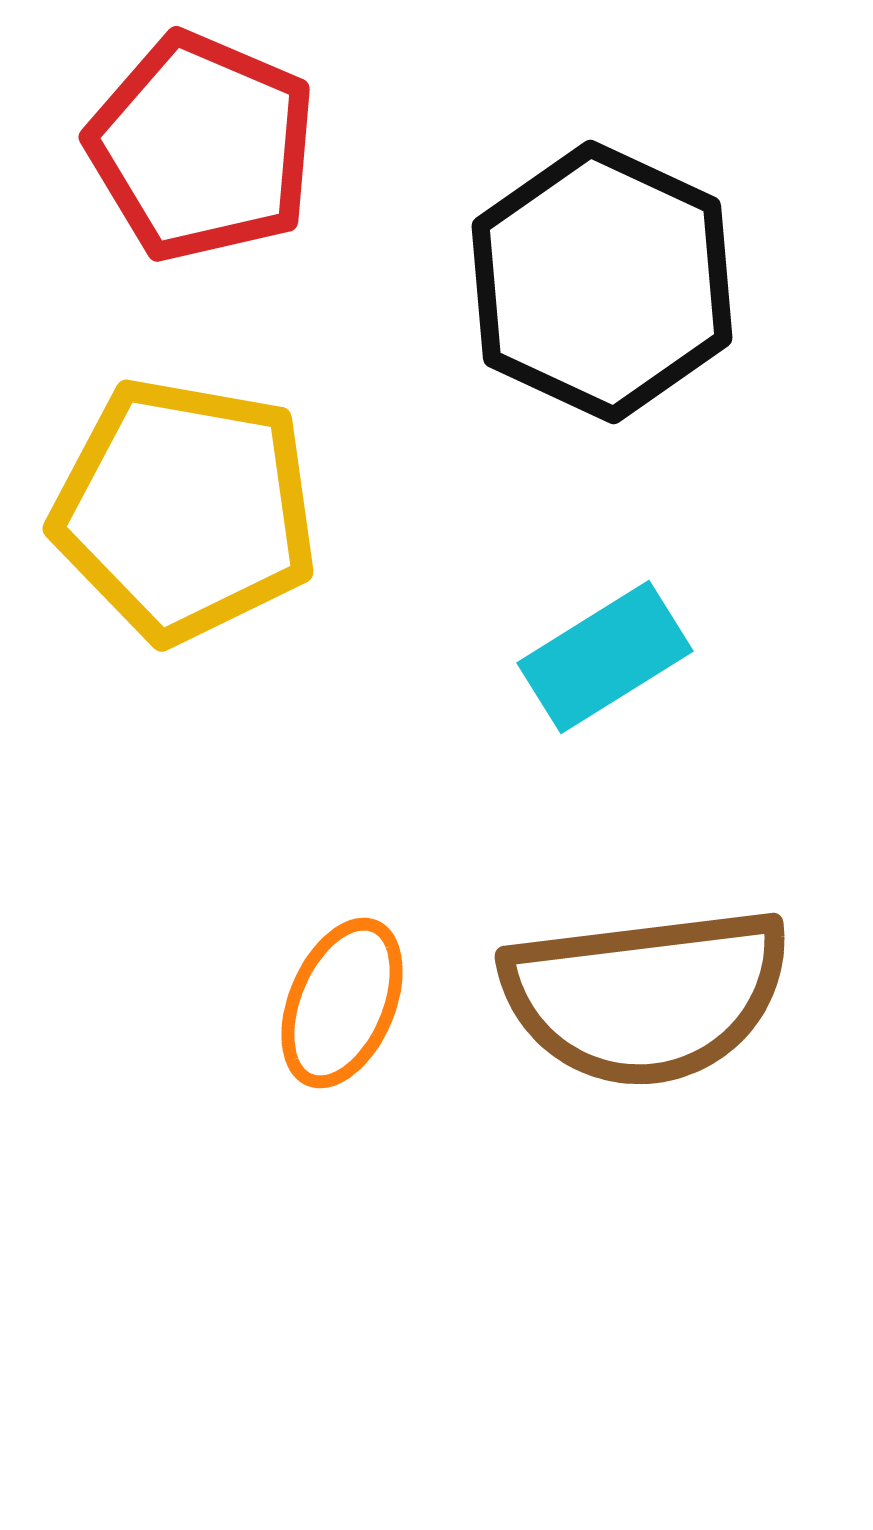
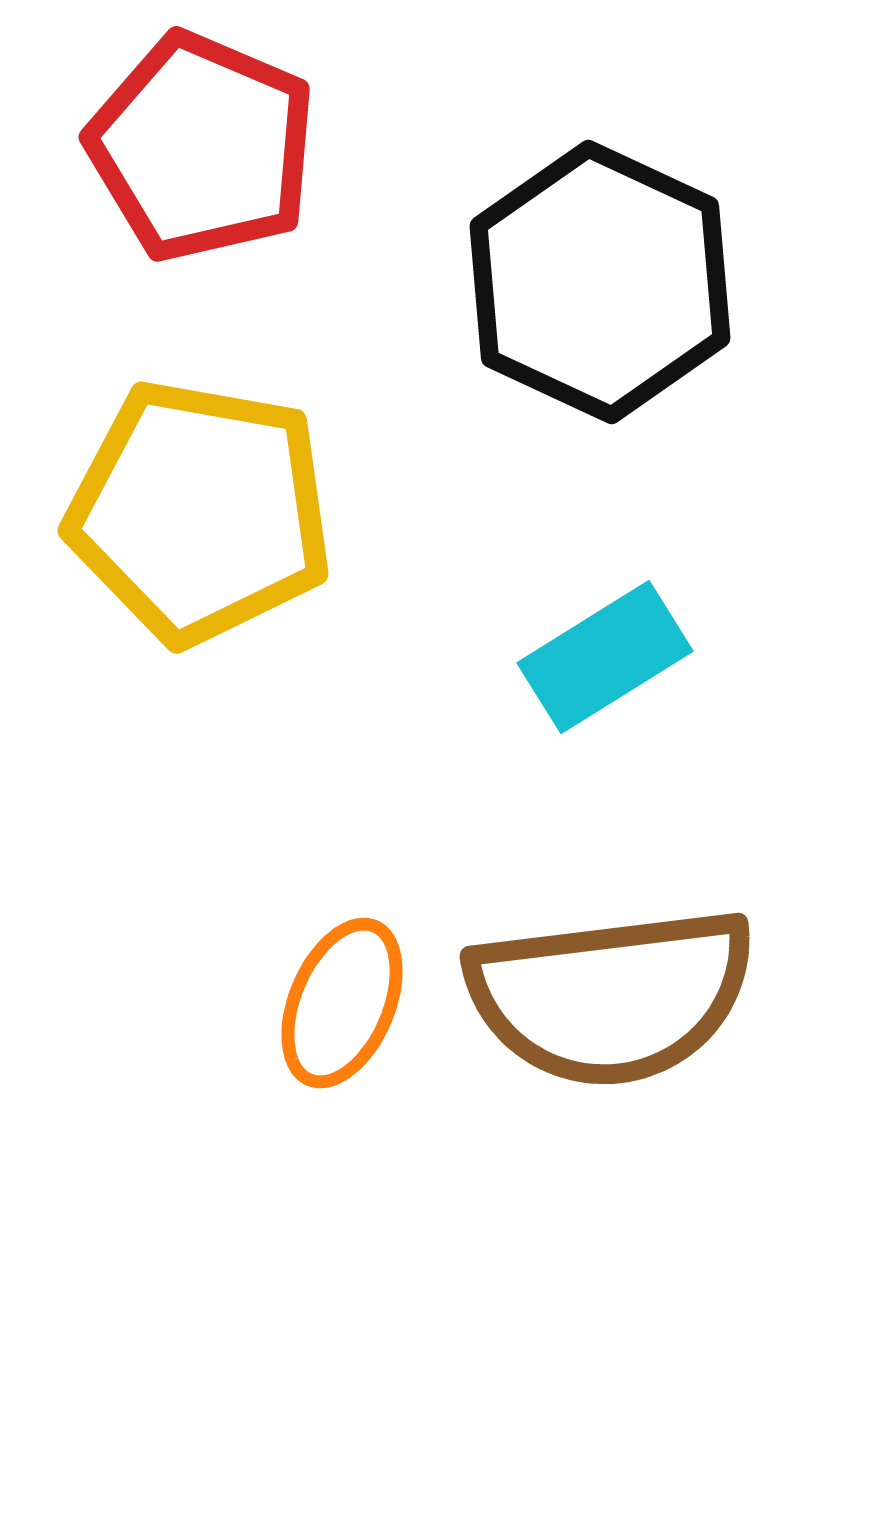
black hexagon: moved 2 px left
yellow pentagon: moved 15 px right, 2 px down
brown semicircle: moved 35 px left
